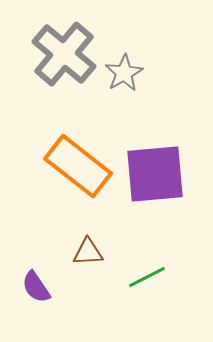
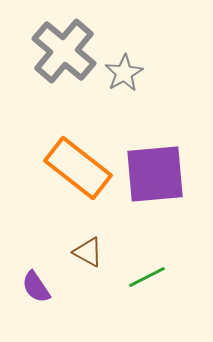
gray cross: moved 3 px up
orange rectangle: moved 2 px down
brown triangle: rotated 32 degrees clockwise
